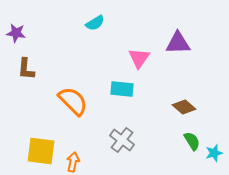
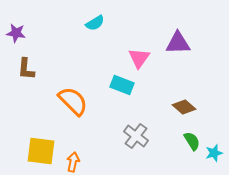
cyan rectangle: moved 4 px up; rotated 15 degrees clockwise
gray cross: moved 14 px right, 4 px up
